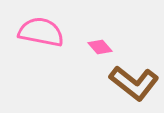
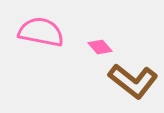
brown L-shape: moved 1 px left, 2 px up
